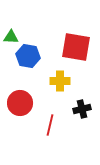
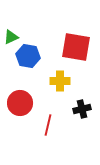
green triangle: rotated 28 degrees counterclockwise
red line: moved 2 px left
